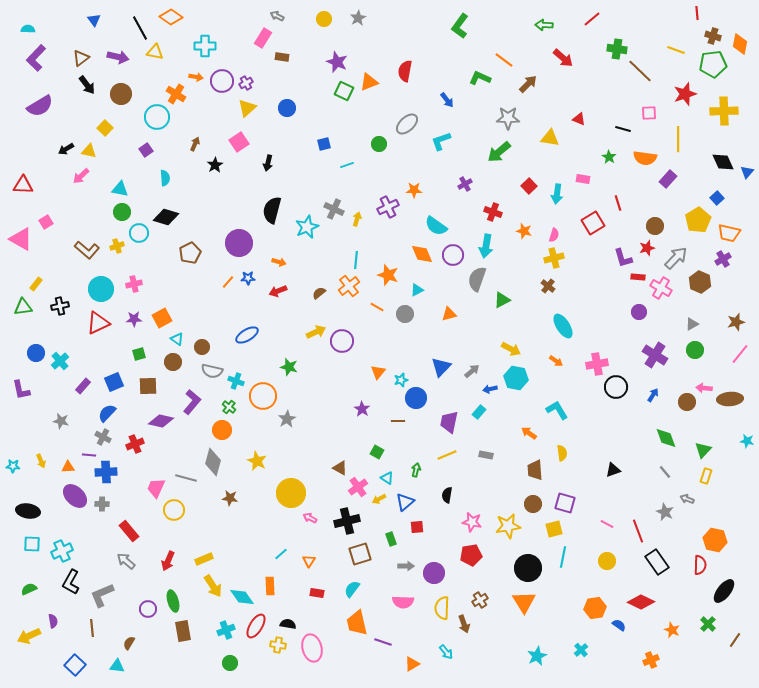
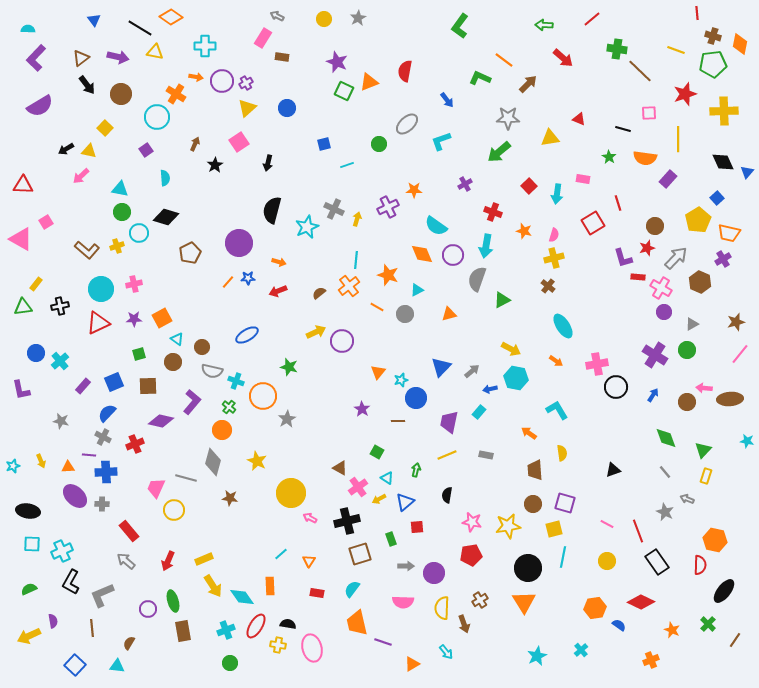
black line at (140, 28): rotated 30 degrees counterclockwise
yellow triangle at (550, 138): rotated 18 degrees counterclockwise
purple circle at (639, 312): moved 25 px right
green circle at (695, 350): moved 8 px left
cyan star at (13, 466): rotated 24 degrees counterclockwise
